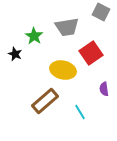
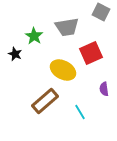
red square: rotated 10 degrees clockwise
yellow ellipse: rotated 15 degrees clockwise
